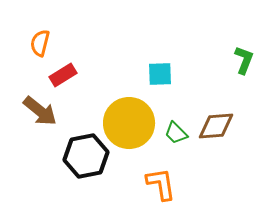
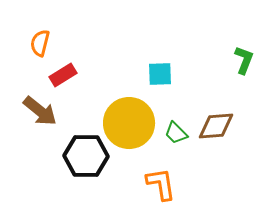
black hexagon: rotated 12 degrees clockwise
